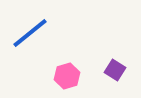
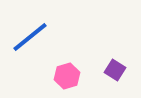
blue line: moved 4 px down
